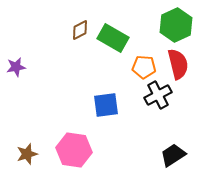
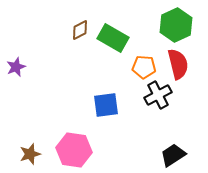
purple star: rotated 12 degrees counterclockwise
brown star: moved 3 px right
